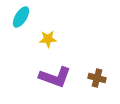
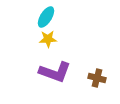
cyan ellipse: moved 25 px right
purple L-shape: moved 5 px up
